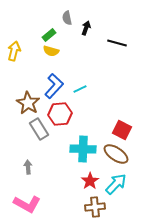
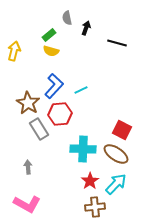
cyan line: moved 1 px right, 1 px down
